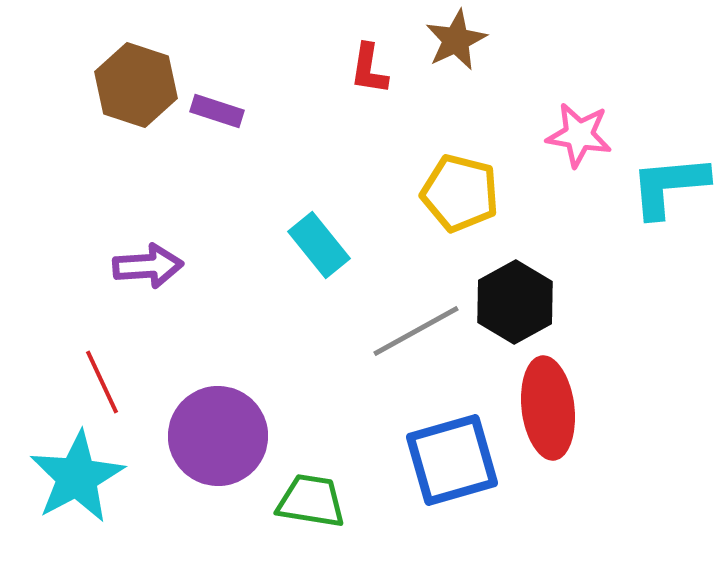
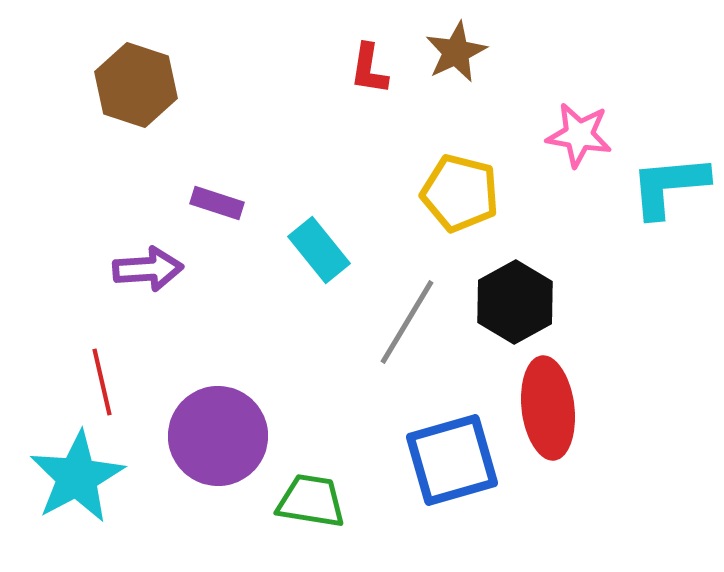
brown star: moved 12 px down
purple rectangle: moved 92 px down
cyan rectangle: moved 5 px down
purple arrow: moved 3 px down
gray line: moved 9 px left, 9 px up; rotated 30 degrees counterclockwise
red line: rotated 12 degrees clockwise
